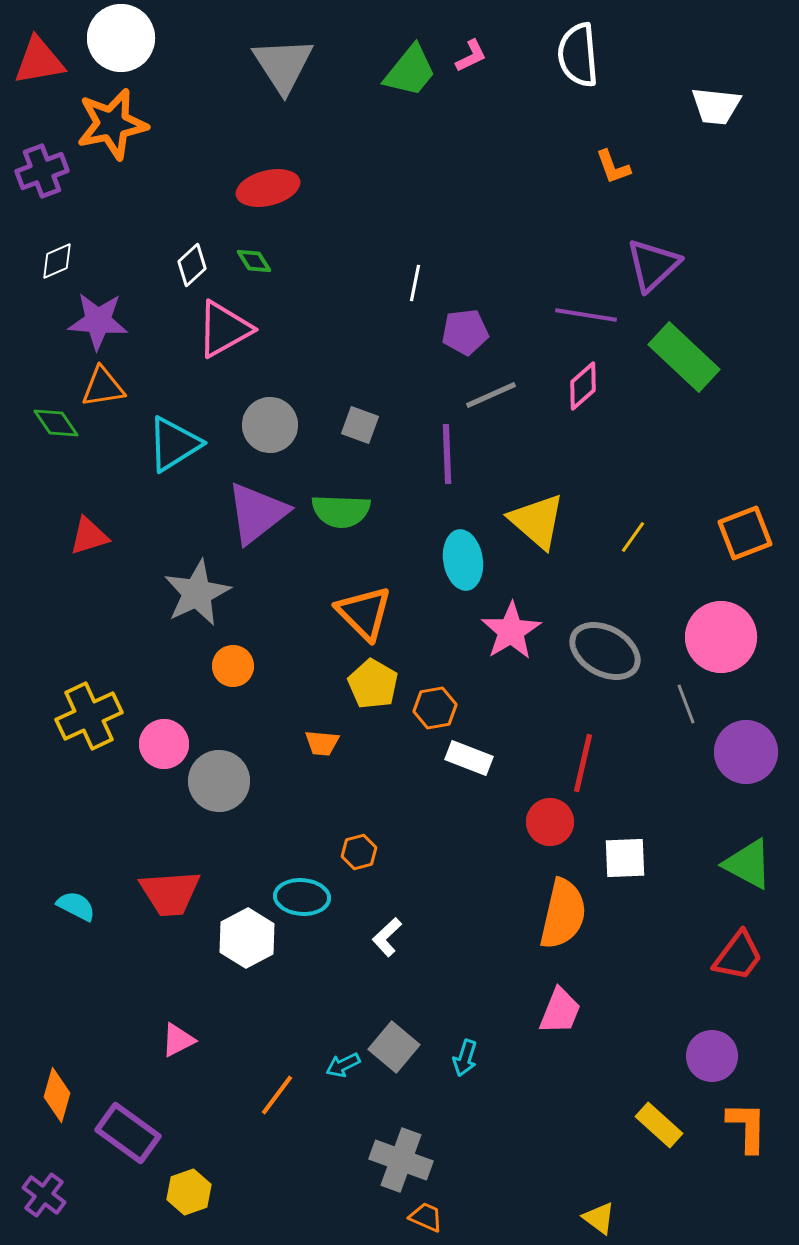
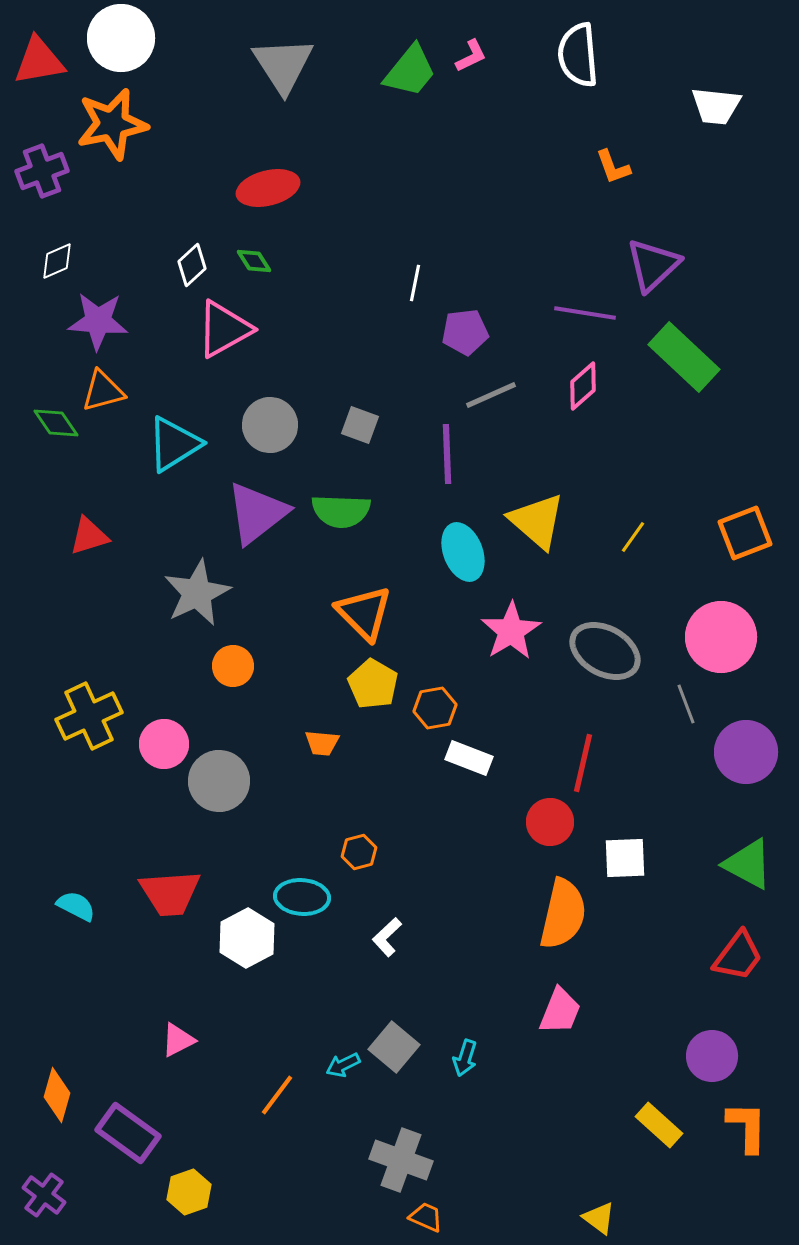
purple line at (586, 315): moved 1 px left, 2 px up
orange triangle at (103, 387): moved 4 px down; rotated 6 degrees counterclockwise
cyan ellipse at (463, 560): moved 8 px up; rotated 12 degrees counterclockwise
